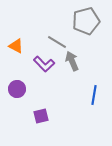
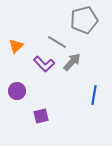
gray pentagon: moved 2 px left, 1 px up
orange triangle: rotated 49 degrees clockwise
gray arrow: moved 1 px down; rotated 66 degrees clockwise
purple circle: moved 2 px down
